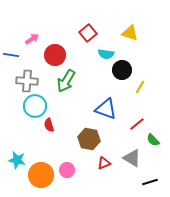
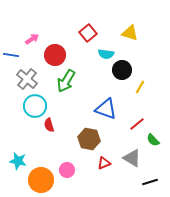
gray cross: moved 2 px up; rotated 35 degrees clockwise
cyan star: moved 1 px right, 1 px down
orange circle: moved 5 px down
